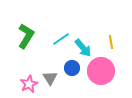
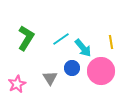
green L-shape: moved 2 px down
pink star: moved 12 px left
